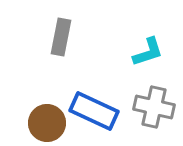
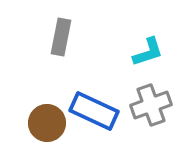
gray cross: moved 3 px left, 2 px up; rotated 33 degrees counterclockwise
